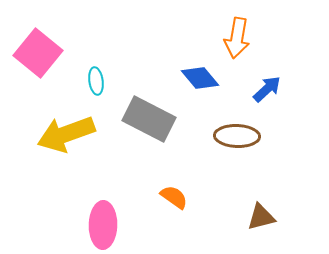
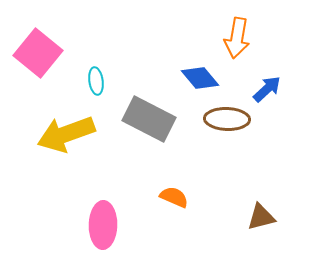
brown ellipse: moved 10 px left, 17 px up
orange semicircle: rotated 12 degrees counterclockwise
